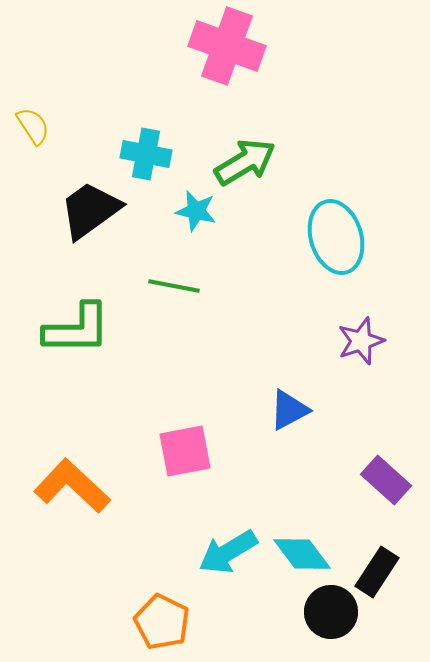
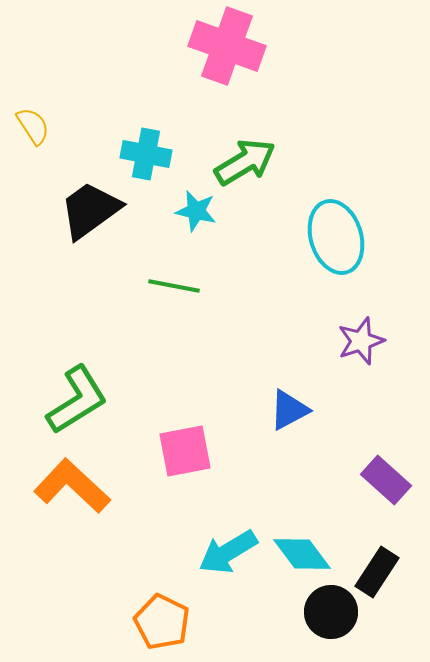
green L-shape: moved 71 px down; rotated 32 degrees counterclockwise
